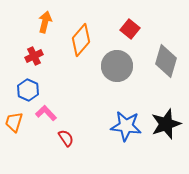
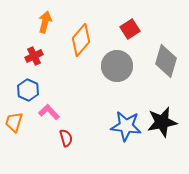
red square: rotated 18 degrees clockwise
pink L-shape: moved 3 px right, 1 px up
black star: moved 4 px left, 2 px up; rotated 8 degrees clockwise
red semicircle: rotated 18 degrees clockwise
